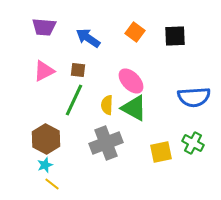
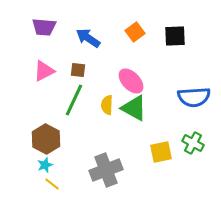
orange square: rotated 18 degrees clockwise
gray cross: moved 27 px down
